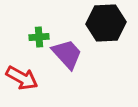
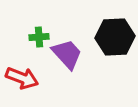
black hexagon: moved 9 px right, 14 px down
red arrow: rotated 8 degrees counterclockwise
